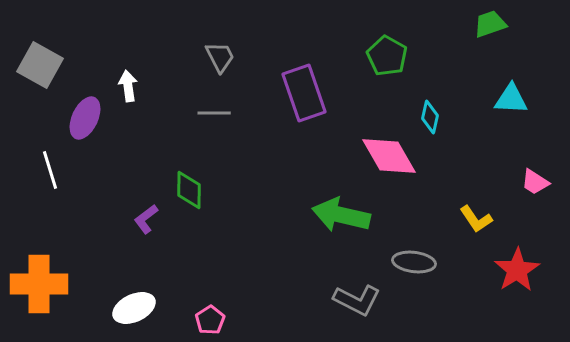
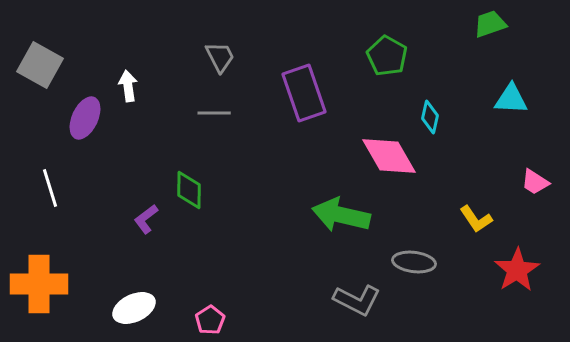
white line: moved 18 px down
